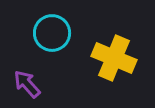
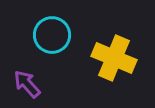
cyan circle: moved 2 px down
